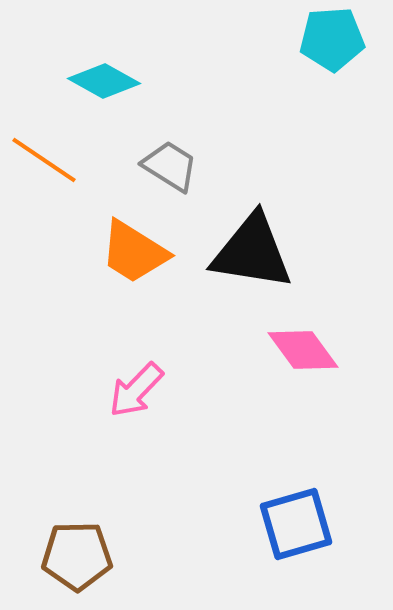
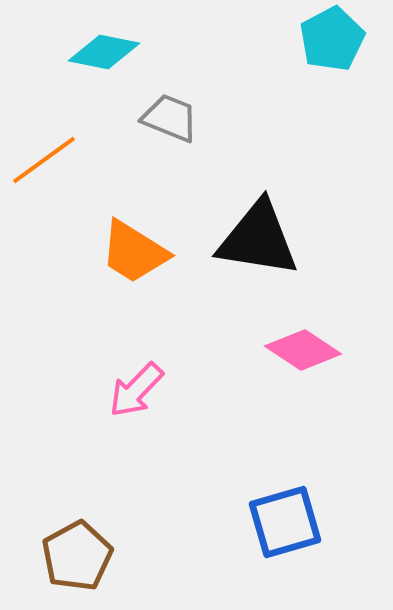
cyan pentagon: rotated 24 degrees counterclockwise
cyan diamond: moved 29 px up; rotated 18 degrees counterclockwise
orange line: rotated 70 degrees counterclockwise
gray trapezoid: moved 48 px up; rotated 10 degrees counterclockwise
black triangle: moved 6 px right, 13 px up
pink diamond: rotated 20 degrees counterclockwise
blue square: moved 11 px left, 2 px up
brown pentagon: rotated 28 degrees counterclockwise
